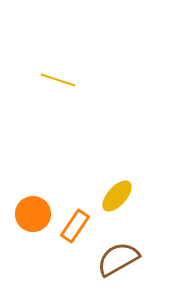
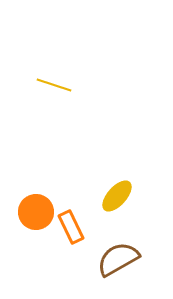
yellow line: moved 4 px left, 5 px down
orange circle: moved 3 px right, 2 px up
orange rectangle: moved 4 px left, 1 px down; rotated 60 degrees counterclockwise
